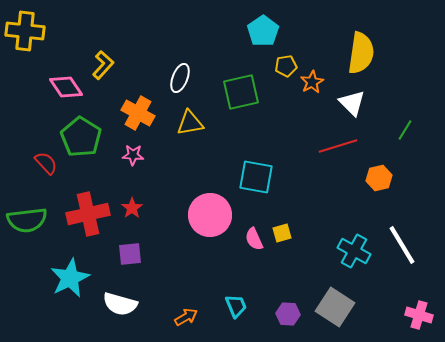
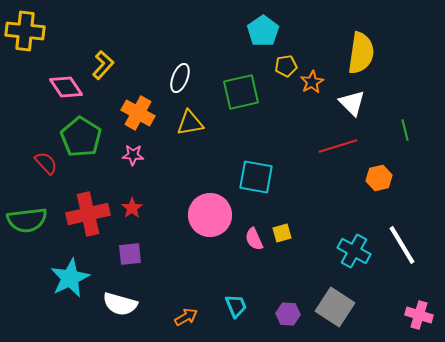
green line: rotated 45 degrees counterclockwise
